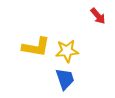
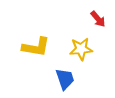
red arrow: moved 3 px down
yellow star: moved 14 px right, 2 px up
